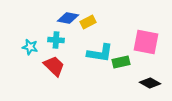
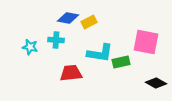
yellow rectangle: moved 1 px right
red trapezoid: moved 17 px right, 7 px down; rotated 50 degrees counterclockwise
black diamond: moved 6 px right
